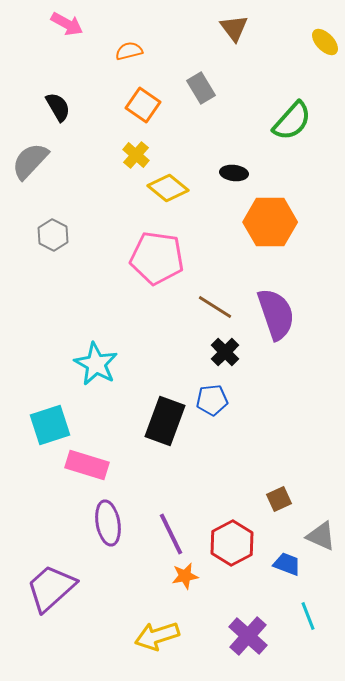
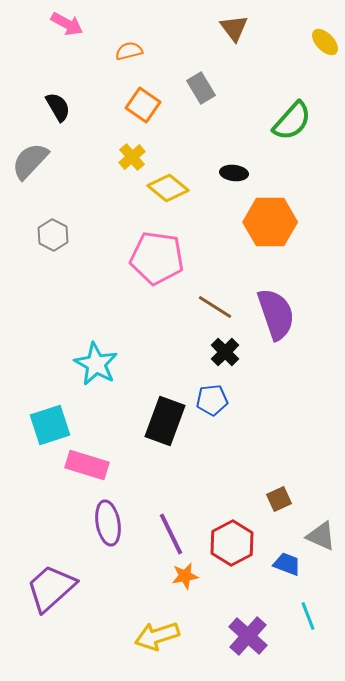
yellow cross: moved 4 px left, 2 px down; rotated 8 degrees clockwise
